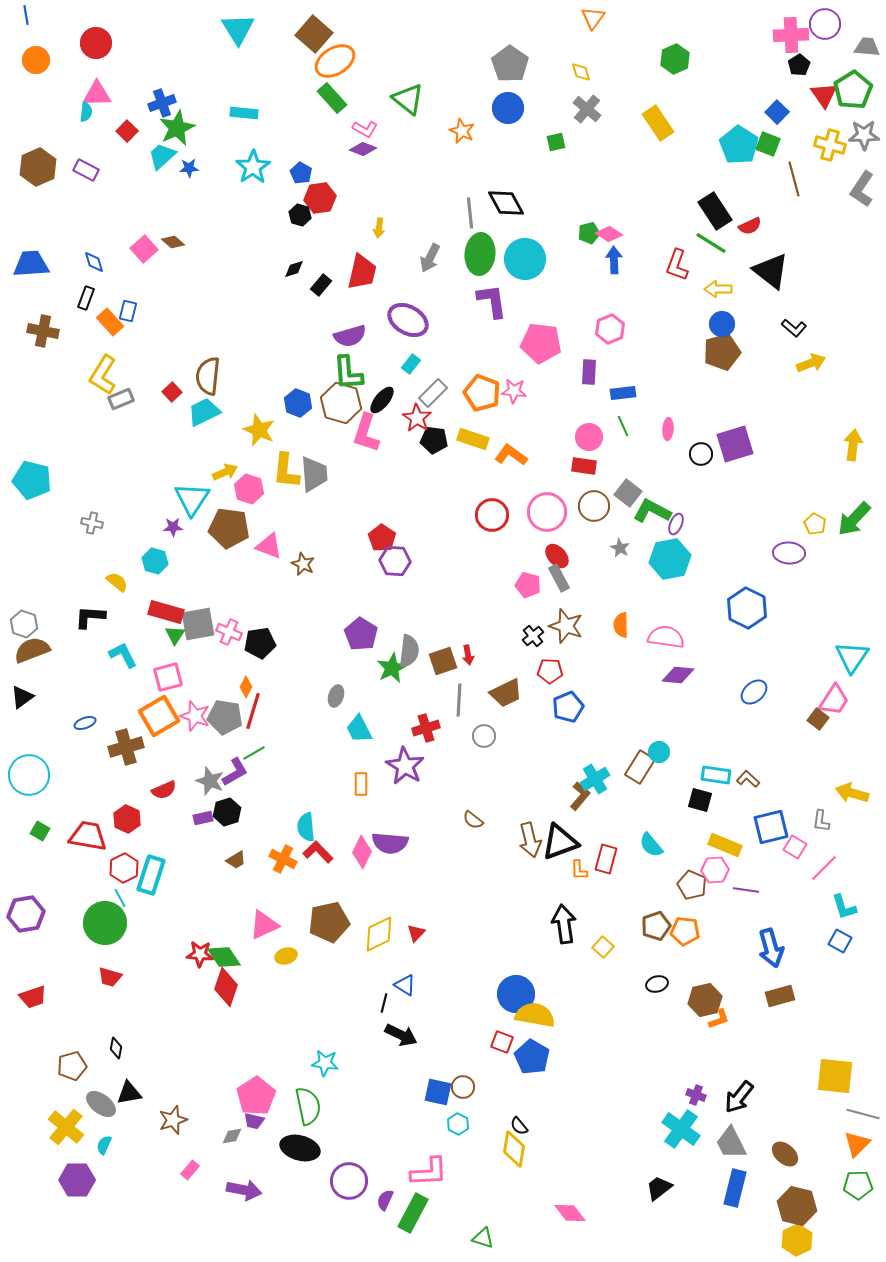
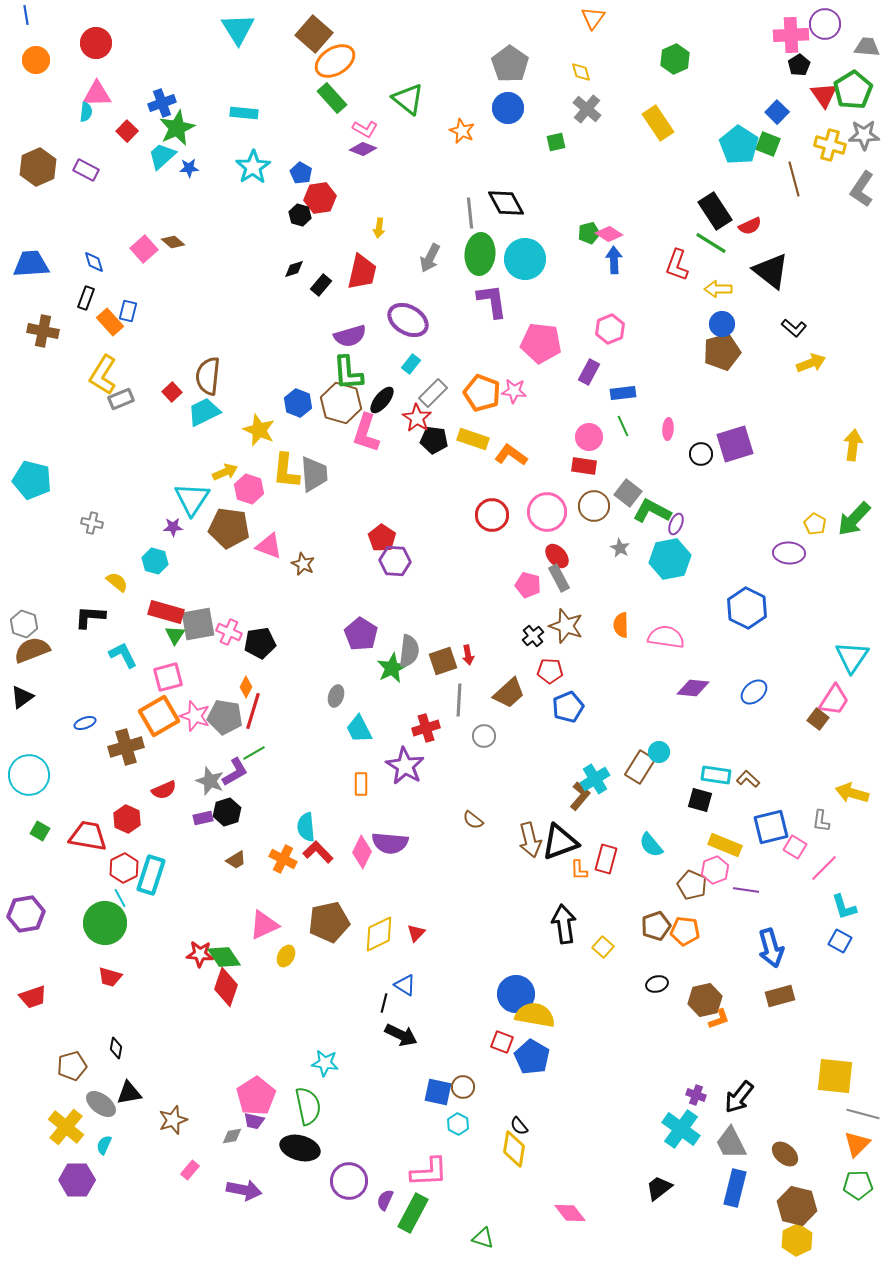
purple rectangle at (589, 372): rotated 25 degrees clockwise
purple diamond at (678, 675): moved 15 px right, 13 px down
brown trapezoid at (506, 693): moved 3 px right; rotated 16 degrees counterclockwise
pink hexagon at (715, 870): rotated 16 degrees counterclockwise
yellow ellipse at (286, 956): rotated 45 degrees counterclockwise
